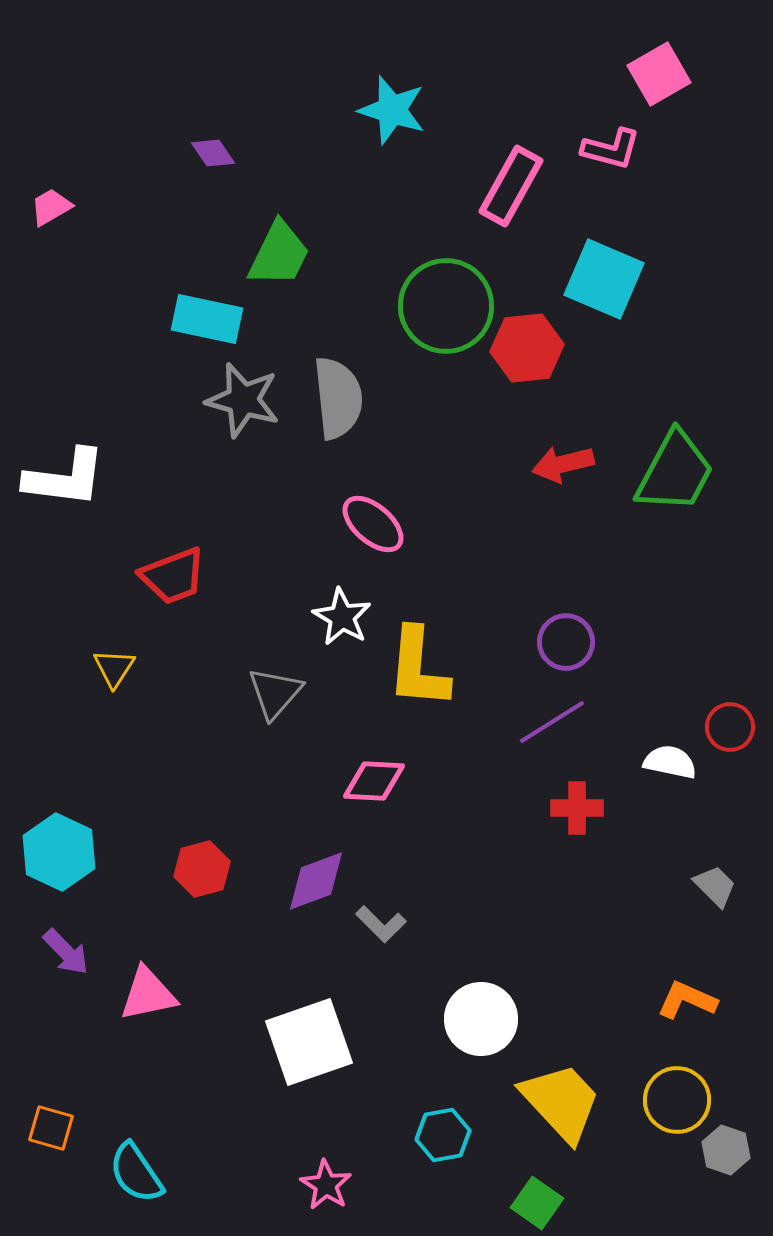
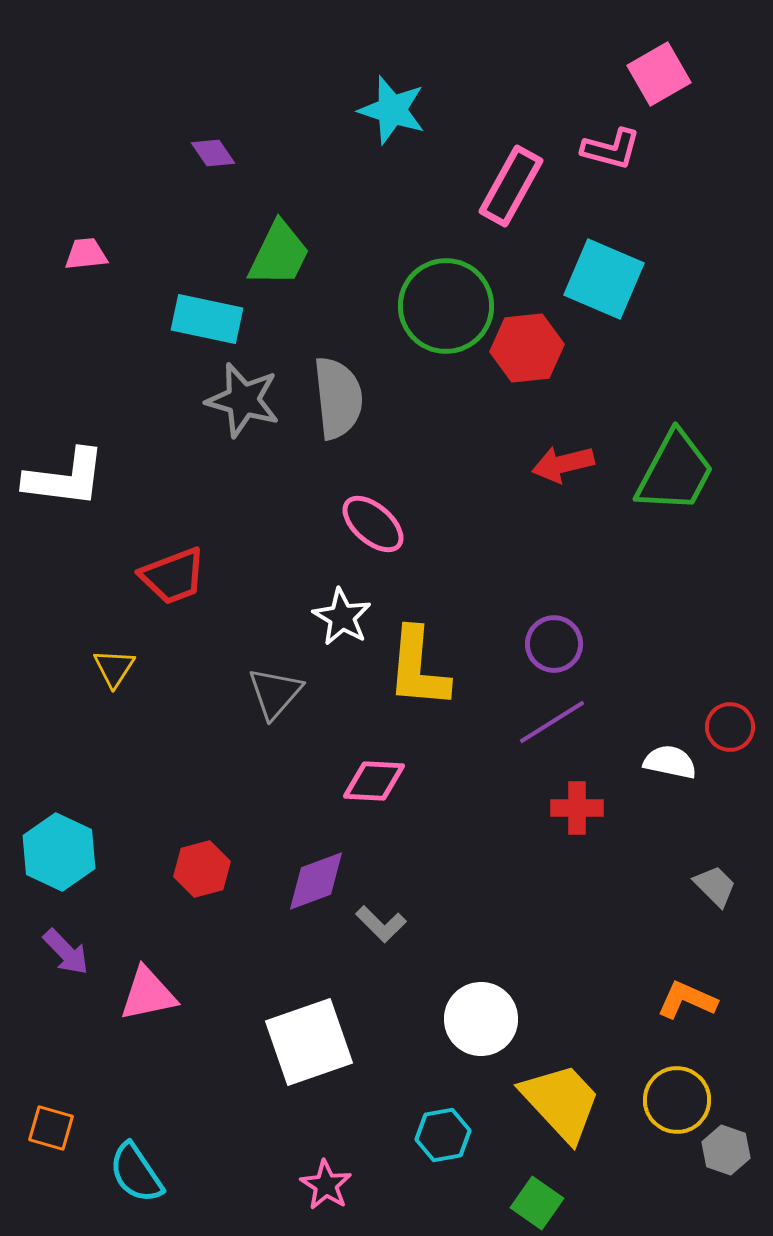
pink trapezoid at (51, 207): moved 35 px right, 47 px down; rotated 24 degrees clockwise
purple circle at (566, 642): moved 12 px left, 2 px down
